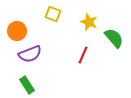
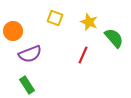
yellow square: moved 2 px right, 4 px down
orange circle: moved 4 px left
